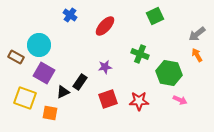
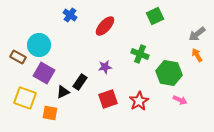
brown rectangle: moved 2 px right
red star: rotated 30 degrees counterclockwise
